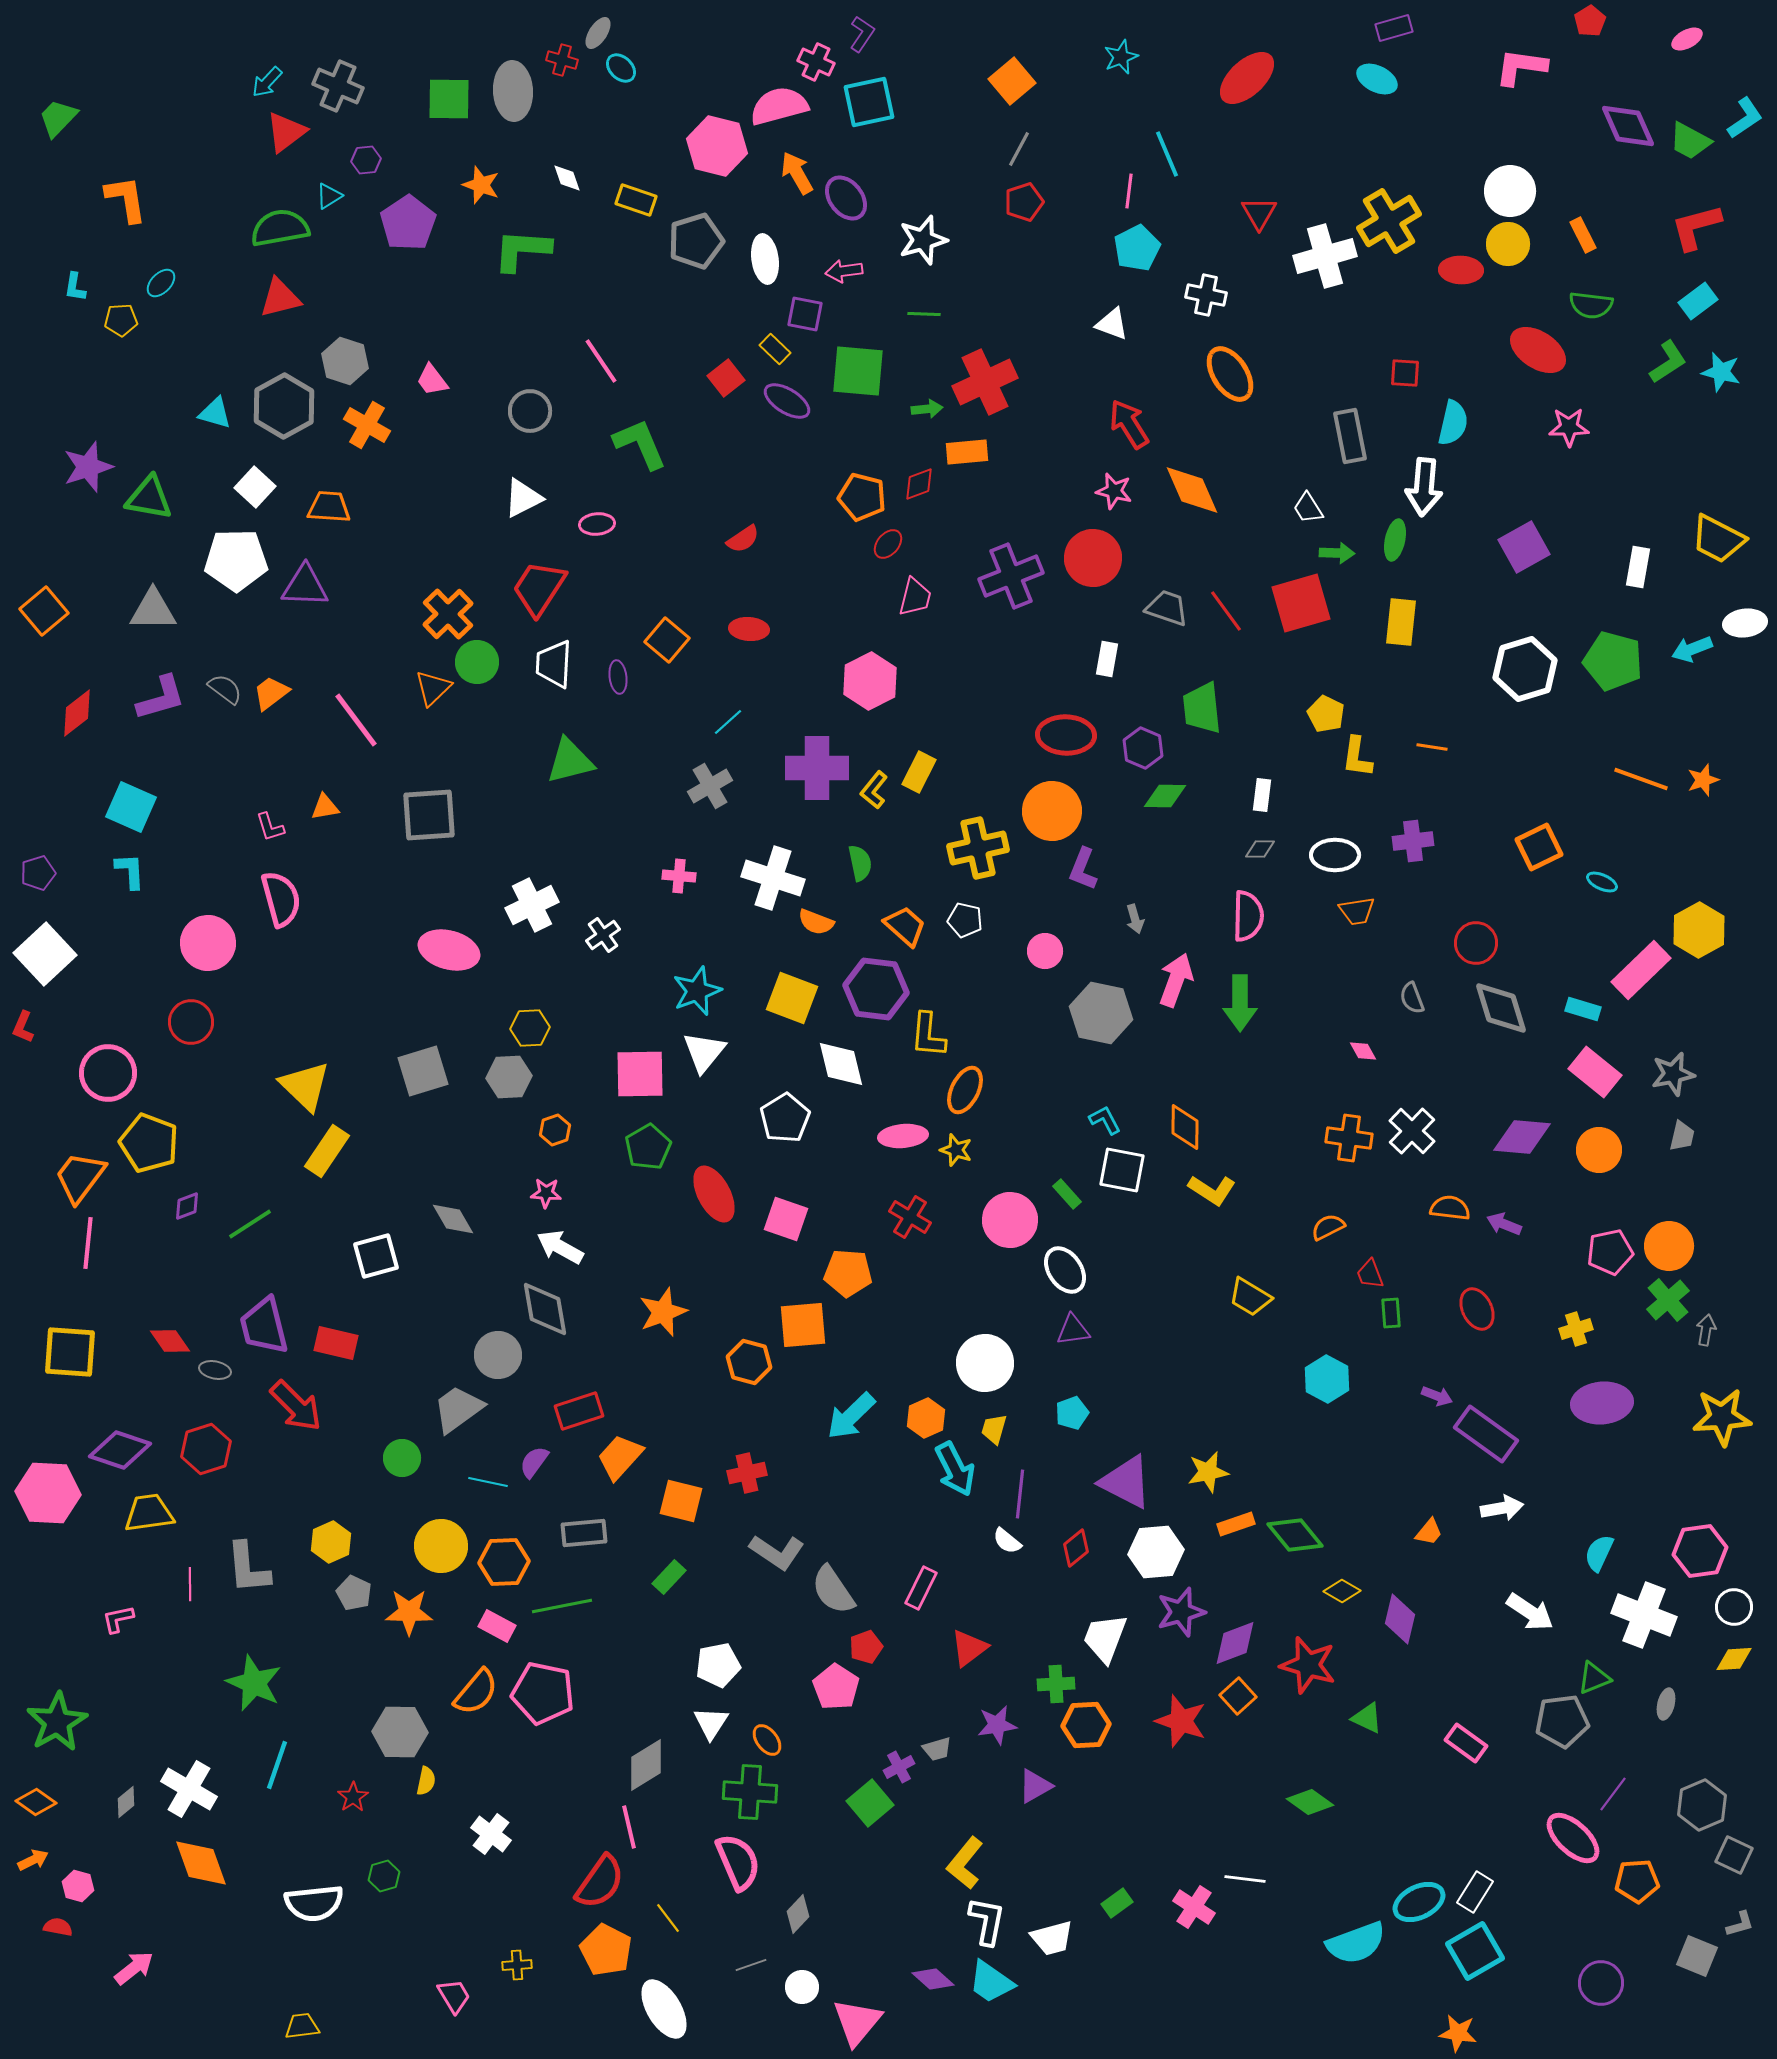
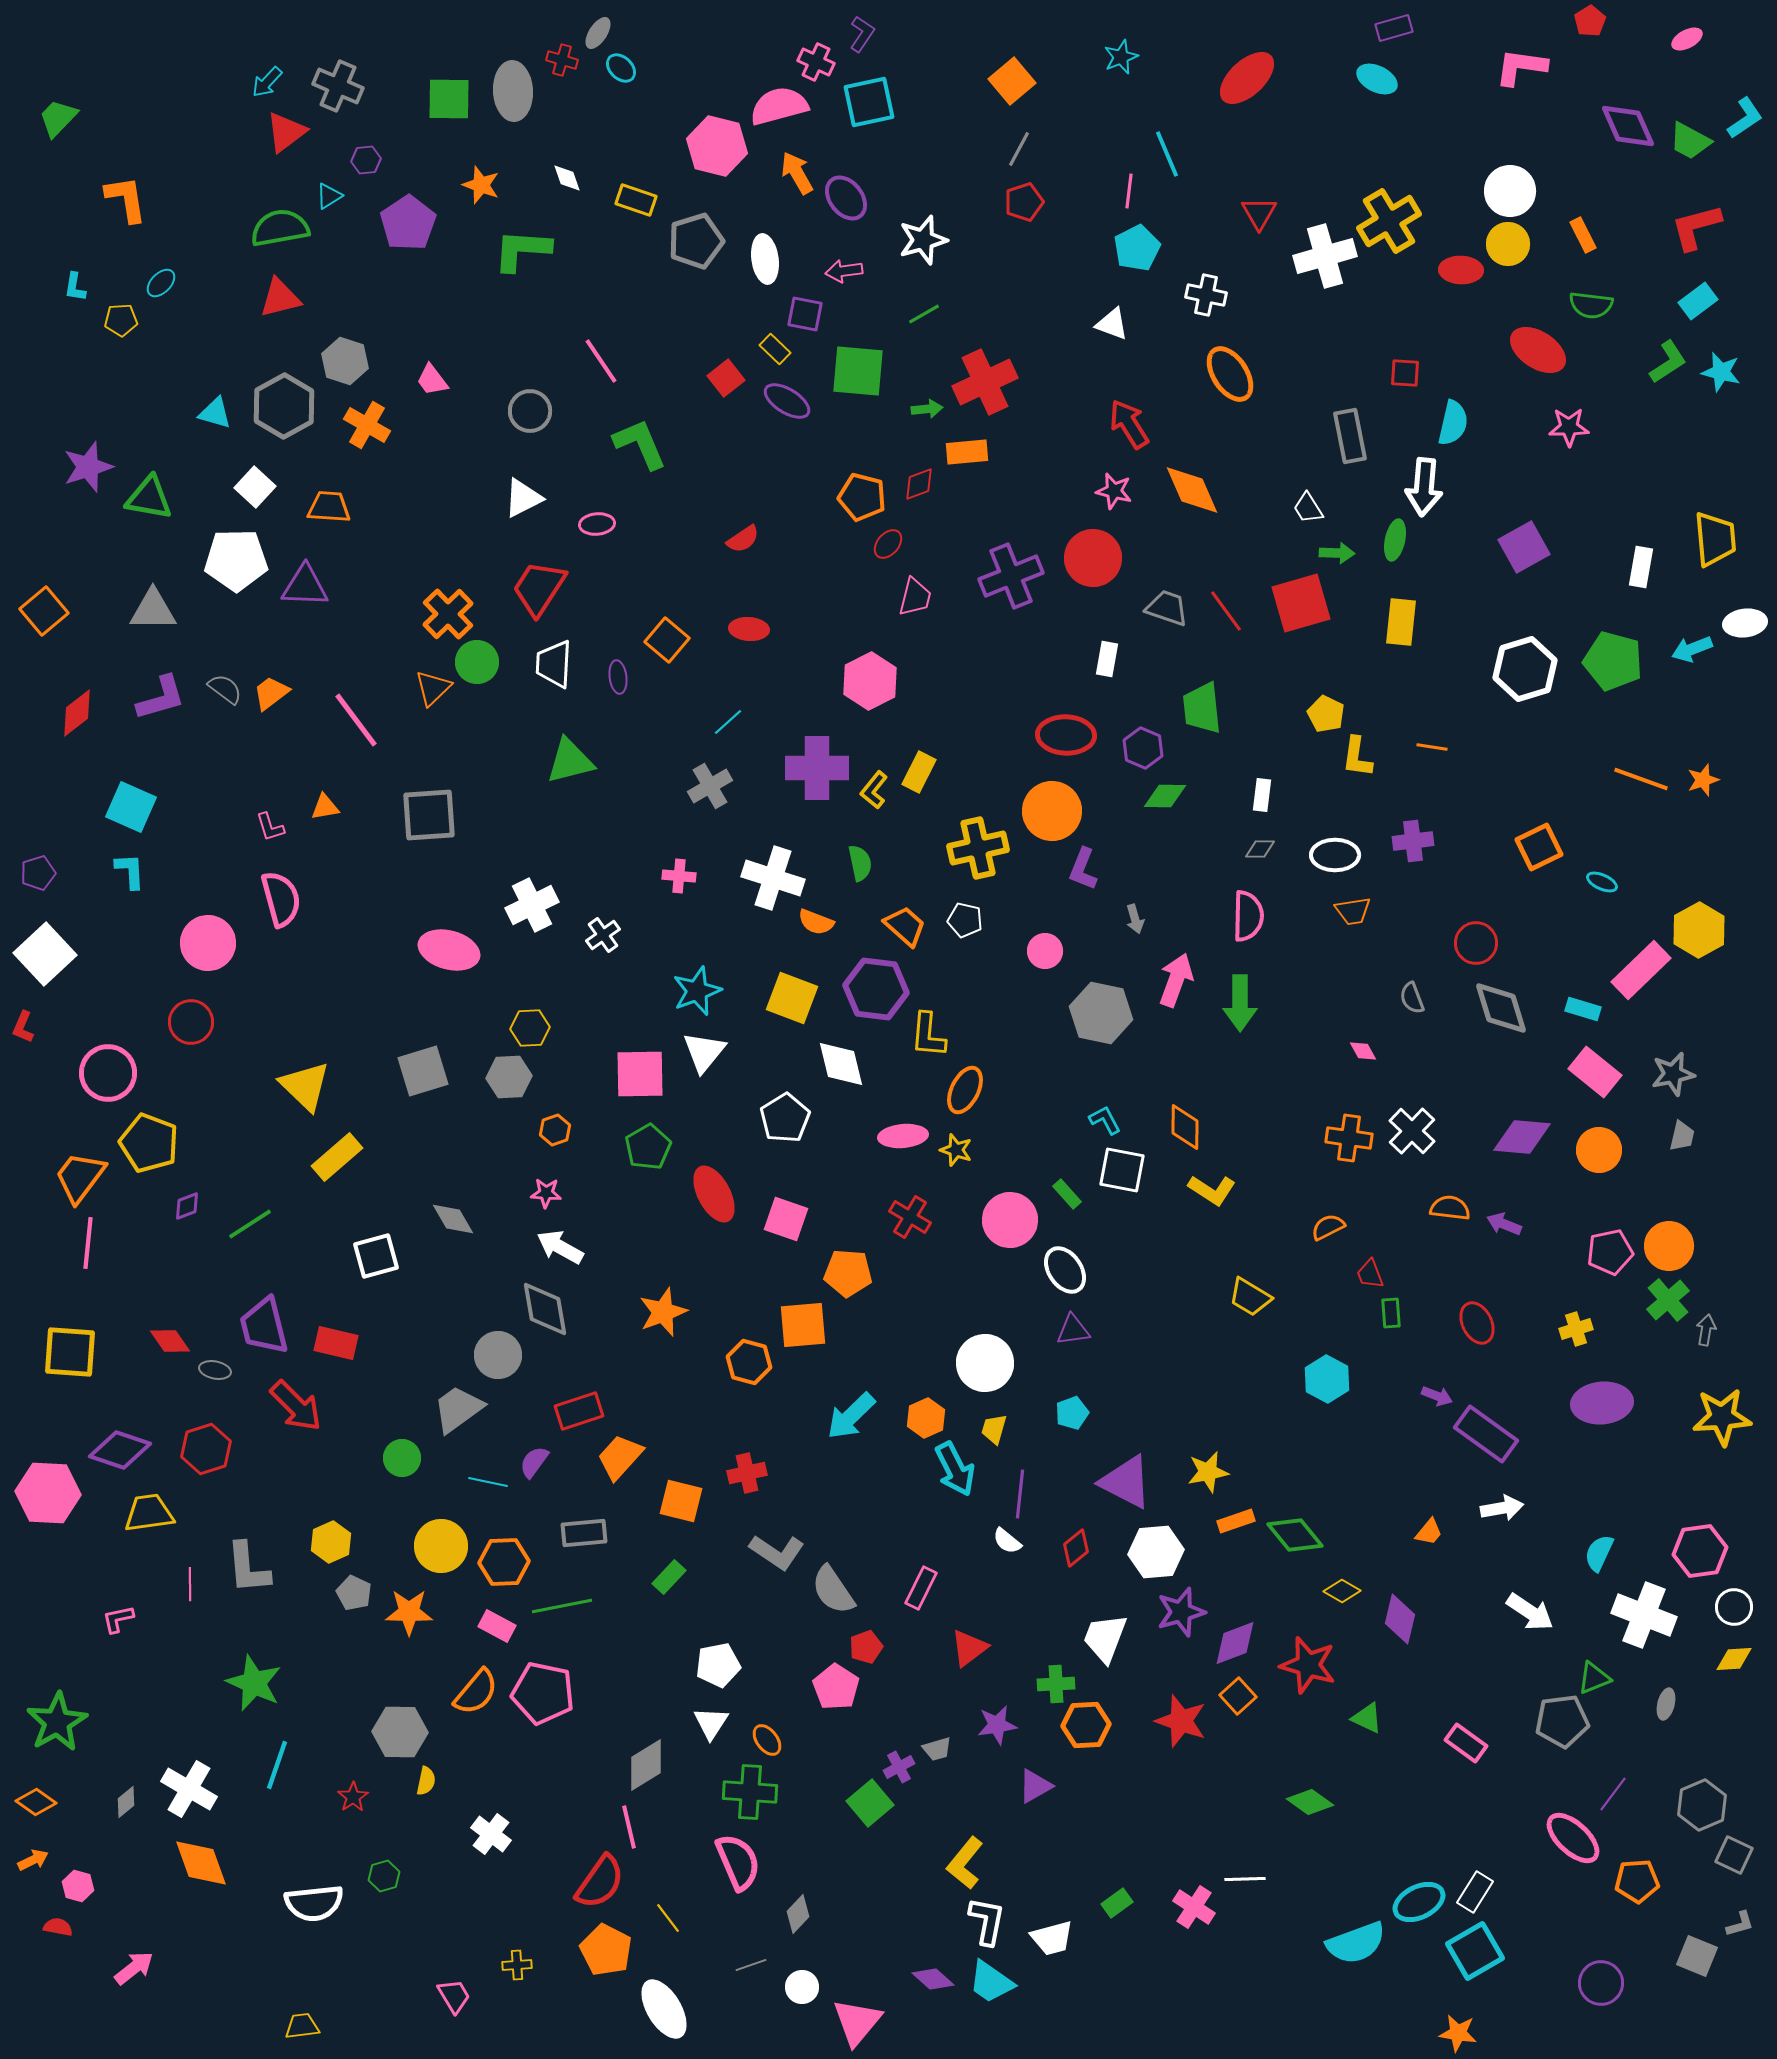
green line at (924, 314): rotated 32 degrees counterclockwise
yellow trapezoid at (1718, 539): moved 3 px left; rotated 122 degrees counterclockwise
white rectangle at (1638, 567): moved 3 px right
orange trapezoid at (1357, 911): moved 4 px left
yellow rectangle at (327, 1151): moved 10 px right, 6 px down; rotated 15 degrees clockwise
red ellipse at (1477, 1309): moved 14 px down
orange rectangle at (1236, 1524): moved 3 px up
white line at (1245, 1879): rotated 9 degrees counterclockwise
